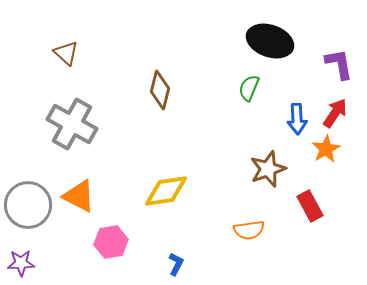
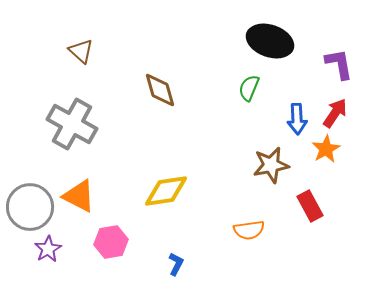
brown triangle: moved 15 px right, 2 px up
brown diamond: rotated 30 degrees counterclockwise
brown star: moved 3 px right, 4 px up; rotated 9 degrees clockwise
gray circle: moved 2 px right, 2 px down
purple star: moved 27 px right, 14 px up; rotated 28 degrees counterclockwise
